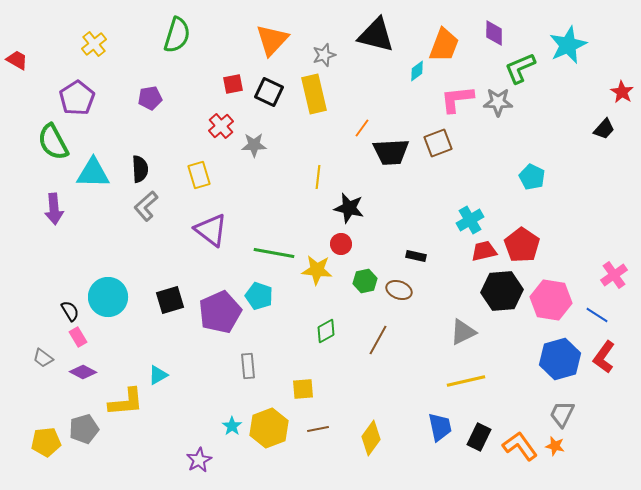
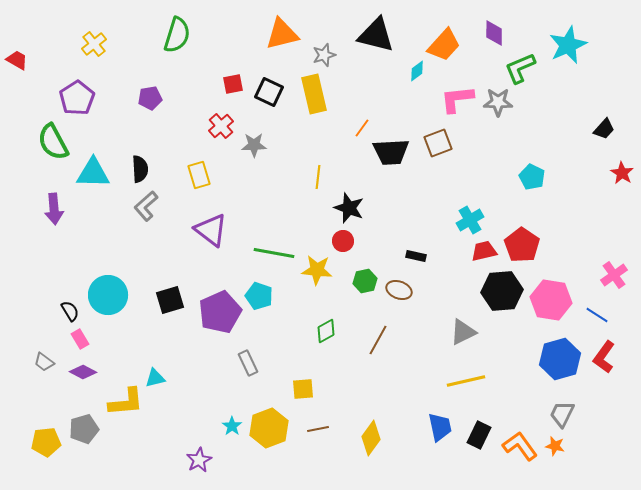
orange triangle at (272, 40): moved 10 px right, 6 px up; rotated 33 degrees clockwise
orange trapezoid at (444, 45): rotated 21 degrees clockwise
red star at (622, 92): moved 81 px down
black star at (349, 208): rotated 8 degrees clockwise
red circle at (341, 244): moved 2 px right, 3 px up
cyan circle at (108, 297): moved 2 px up
pink rectangle at (78, 337): moved 2 px right, 2 px down
gray trapezoid at (43, 358): moved 1 px right, 4 px down
gray rectangle at (248, 366): moved 3 px up; rotated 20 degrees counterclockwise
cyan triangle at (158, 375): moved 3 px left, 3 px down; rotated 15 degrees clockwise
black rectangle at (479, 437): moved 2 px up
